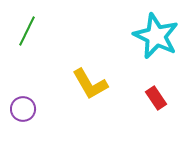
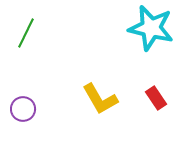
green line: moved 1 px left, 2 px down
cyan star: moved 5 px left, 8 px up; rotated 12 degrees counterclockwise
yellow L-shape: moved 10 px right, 15 px down
